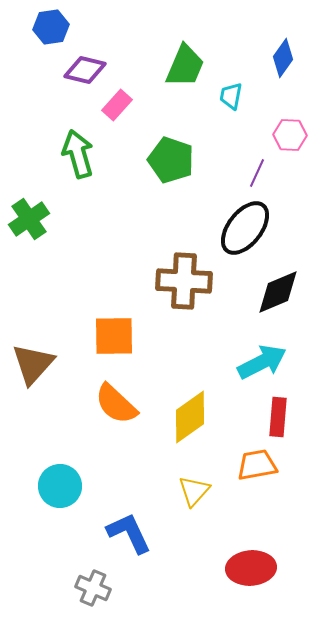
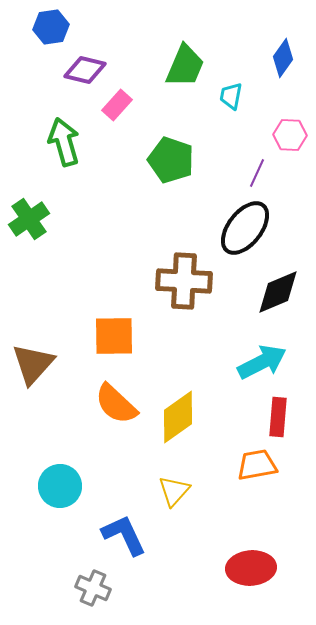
green arrow: moved 14 px left, 12 px up
yellow diamond: moved 12 px left
yellow triangle: moved 20 px left
blue L-shape: moved 5 px left, 2 px down
